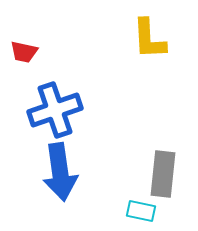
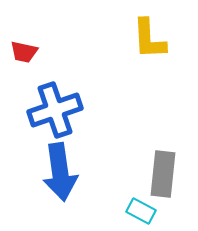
cyan rectangle: rotated 16 degrees clockwise
